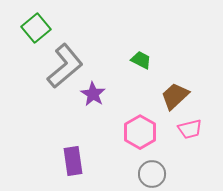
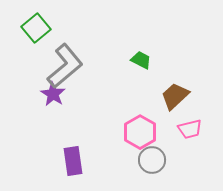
purple star: moved 40 px left
gray circle: moved 14 px up
